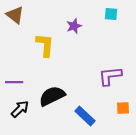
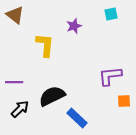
cyan square: rotated 16 degrees counterclockwise
orange square: moved 1 px right, 7 px up
blue rectangle: moved 8 px left, 2 px down
